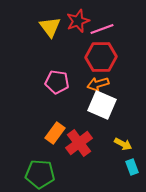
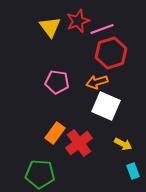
red hexagon: moved 10 px right, 4 px up; rotated 16 degrees counterclockwise
orange arrow: moved 1 px left, 2 px up
white square: moved 4 px right, 1 px down
cyan rectangle: moved 1 px right, 4 px down
